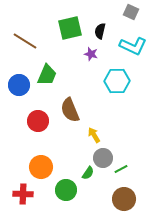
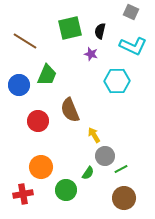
gray circle: moved 2 px right, 2 px up
red cross: rotated 12 degrees counterclockwise
brown circle: moved 1 px up
